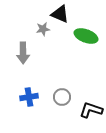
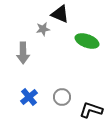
green ellipse: moved 1 px right, 5 px down
blue cross: rotated 30 degrees counterclockwise
